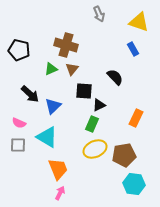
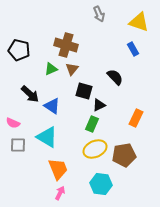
black square: rotated 12 degrees clockwise
blue triangle: moved 1 px left; rotated 42 degrees counterclockwise
pink semicircle: moved 6 px left
cyan hexagon: moved 33 px left
